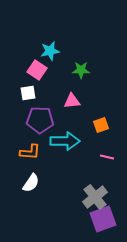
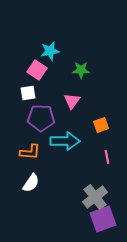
pink triangle: rotated 48 degrees counterclockwise
purple pentagon: moved 1 px right, 2 px up
pink line: rotated 64 degrees clockwise
